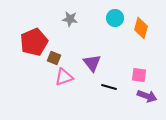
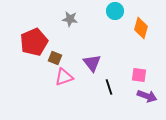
cyan circle: moved 7 px up
brown square: moved 1 px right
black line: rotated 56 degrees clockwise
